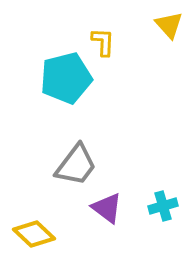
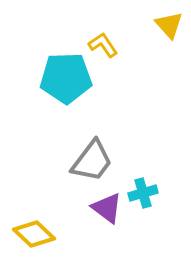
yellow L-shape: moved 3 px down; rotated 36 degrees counterclockwise
cyan pentagon: rotated 12 degrees clockwise
gray trapezoid: moved 16 px right, 4 px up
cyan cross: moved 20 px left, 13 px up
